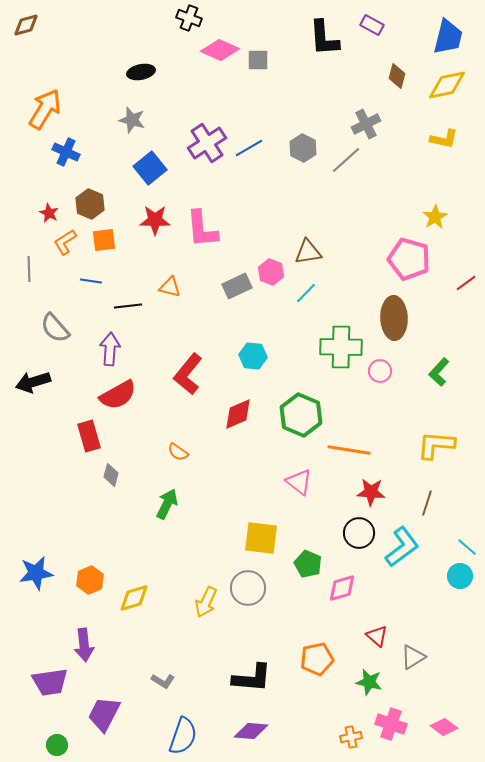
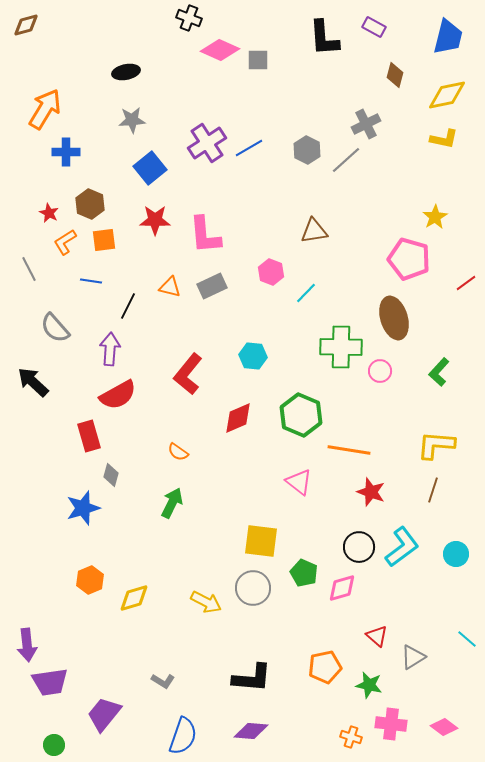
purple rectangle at (372, 25): moved 2 px right, 2 px down
black ellipse at (141, 72): moved 15 px left
brown diamond at (397, 76): moved 2 px left, 1 px up
yellow diamond at (447, 85): moved 10 px down
gray star at (132, 120): rotated 20 degrees counterclockwise
gray hexagon at (303, 148): moved 4 px right, 2 px down
blue cross at (66, 152): rotated 24 degrees counterclockwise
pink L-shape at (202, 229): moved 3 px right, 6 px down
brown triangle at (308, 252): moved 6 px right, 21 px up
gray line at (29, 269): rotated 25 degrees counterclockwise
gray rectangle at (237, 286): moved 25 px left
black line at (128, 306): rotated 56 degrees counterclockwise
brown ellipse at (394, 318): rotated 15 degrees counterclockwise
black arrow at (33, 382): rotated 60 degrees clockwise
red diamond at (238, 414): moved 4 px down
red star at (371, 492): rotated 16 degrees clockwise
brown line at (427, 503): moved 6 px right, 13 px up
green arrow at (167, 504): moved 5 px right, 1 px up
black circle at (359, 533): moved 14 px down
yellow square at (261, 538): moved 3 px down
cyan line at (467, 547): moved 92 px down
green pentagon at (308, 564): moved 4 px left, 9 px down
blue star at (36, 573): moved 47 px right, 65 px up; rotated 8 degrees counterclockwise
cyan circle at (460, 576): moved 4 px left, 22 px up
gray circle at (248, 588): moved 5 px right
yellow arrow at (206, 602): rotated 88 degrees counterclockwise
purple arrow at (84, 645): moved 57 px left
orange pentagon at (317, 659): moved 8 px right, 8 px down
green star at (369, 682): moved 3 px down
purple trapezoid at (104, 714): rotated 12 degrees clockwise
pink cross at (391, 724): rotated 12 degrees counterclockwise
orange cross at (351, 737): rotated 30 degrees clockwise
green circle at (57, 745): moved 3 px left
